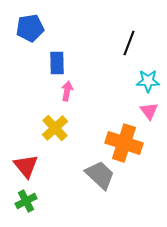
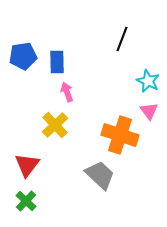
blue pentagon: moved 7 px left, 28 px down
black line: moved 7 px left, 4 px up
blue rectangle: moved 1 px up
cyan star: rotated 25 degrees clockwise
pink arrow: moved 1 px down; rotated 30 degrees counterclockwise
yellow cross: moved 3 px up
orange cross: moved 4 px left, 8 px up
red triangle: moved 1 px right, 1 px up; rotated 16 degrees clockwise
green cross: rotated 20 degrees counterclockwise
